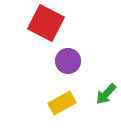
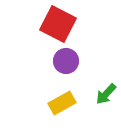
red square: moved 12 px right, 1 px down
purple circle: moved 2 px left
